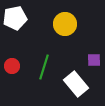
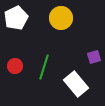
white pentagon: moved 1 px right; rotated 15 degrees counterclockwise
yellow circle: moved 4 px left, 6 px up
purple square: moved 3 px up; rotated 16 degrees counterclockwise
red circle: moved 3 px right
